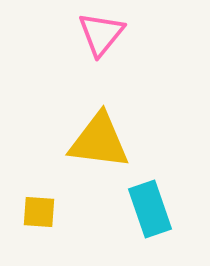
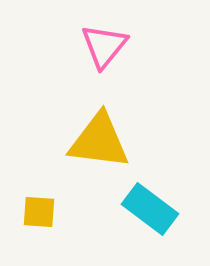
pink triangle: moved 3 px right, 12 px down
cyan rectangle: rotated 34 degrees counterclockwise
